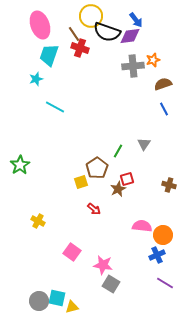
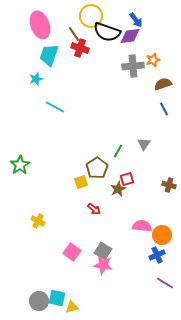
orange circle: moved 1 px left
gray square: moved 8 px left, 33 px up
